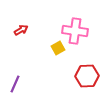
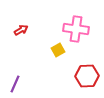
pink cross: moved 1 px right, 2 px up
yellow square: moved 2 px down
